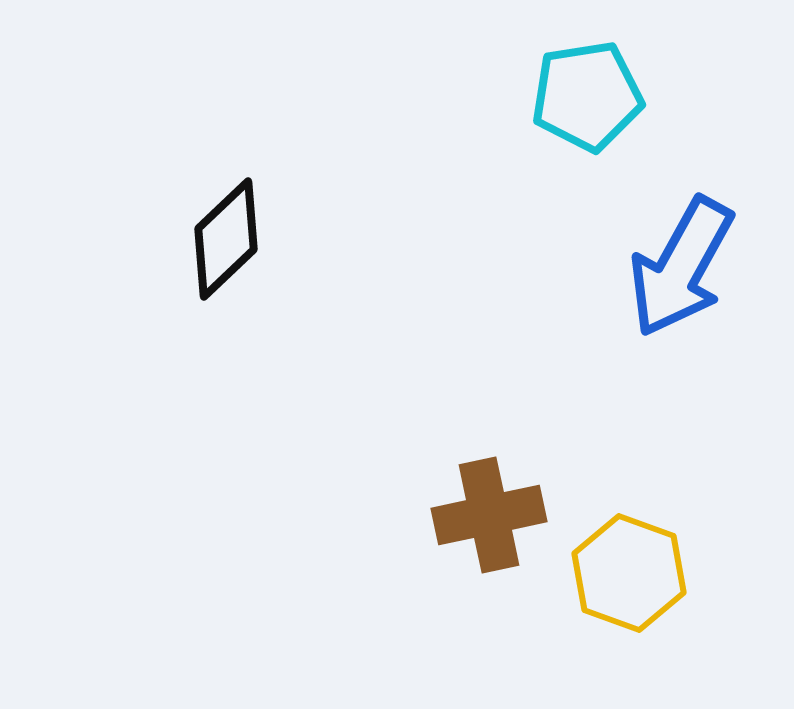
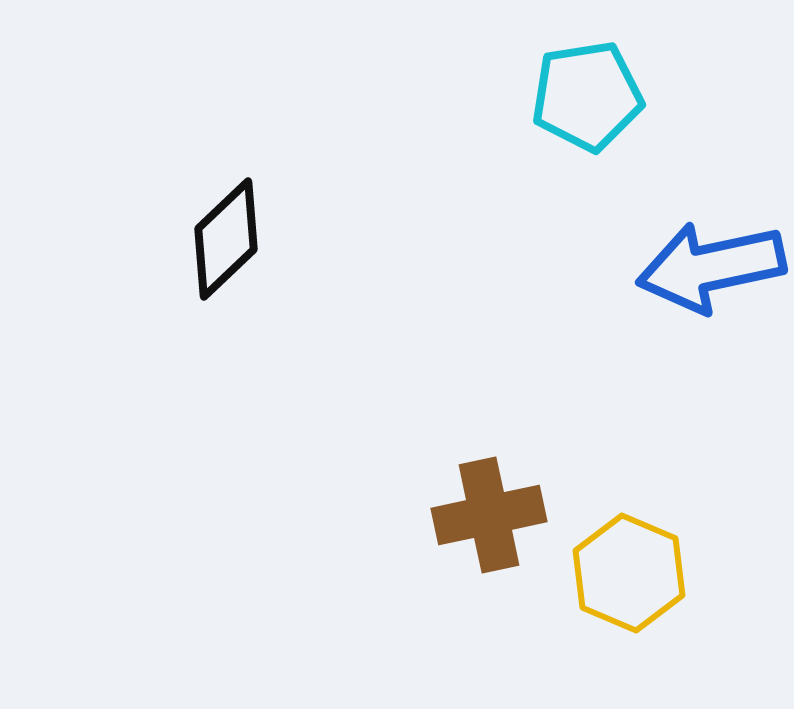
blue arrow: moved 30 px right; rotated 49 degrees clockwise
yellow hexagon: rotated 3 degrees clockwise
